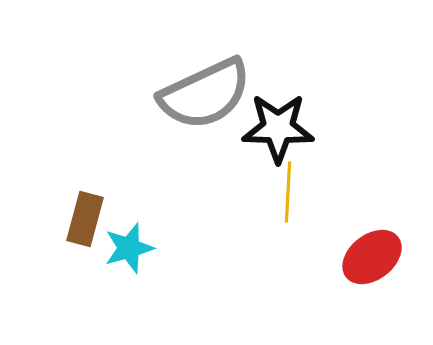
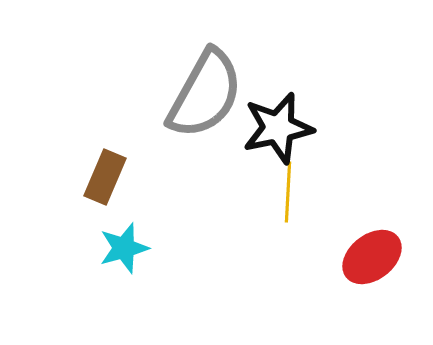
gray semicircle: rotated 36 degrees counterclockwise
black star: rotated 14 degrees counterclockwise
brown rectangle: moved 20 px right, 42 px up; rotated 8 degrees clockwise
cyan star: moved 5 px left
